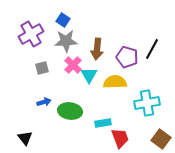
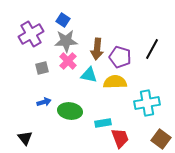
purple pentagon: moved 7 px left
pink cross: moved 5 px left, 4 px up
cyan triangle: rotated 48 degrees counterclockwise
